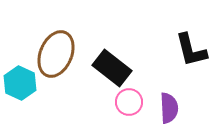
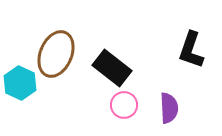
black L-shape: rotated 33 degrees clockwise
pink circle: moved 5 px left, 3 px down
